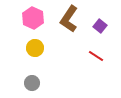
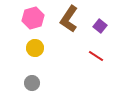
pink hexagon: rotated 20 degrees clockwise
